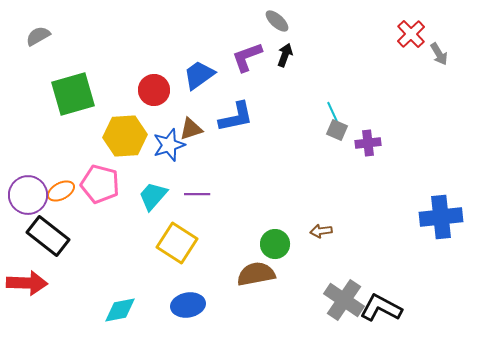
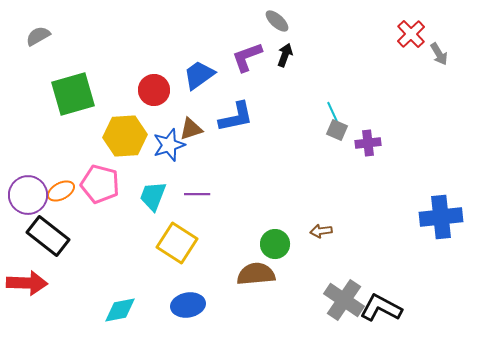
cyan trapezoid: rotated 20 degrees counterclockwise
brown semicircle: rotated 6 degrees clockwise
